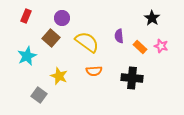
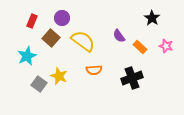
red rectangle: moved 6 px right, 5 px down
purple semicircle: rotated 32 degrees counterclockwise
yellow semicircle: moved 4 px left, 1 px up
pink star: moved 5 px right
orange semicircle: moved 1 px up
black cross: rotated 25 degrees counterclockwise
gray square: moved 11 px up
